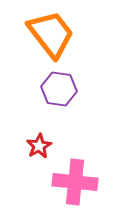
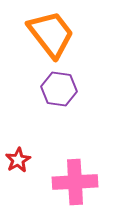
red star: moved 21 px left, 14 px down
pink cross: rotated 9 degrees counterclockwise
